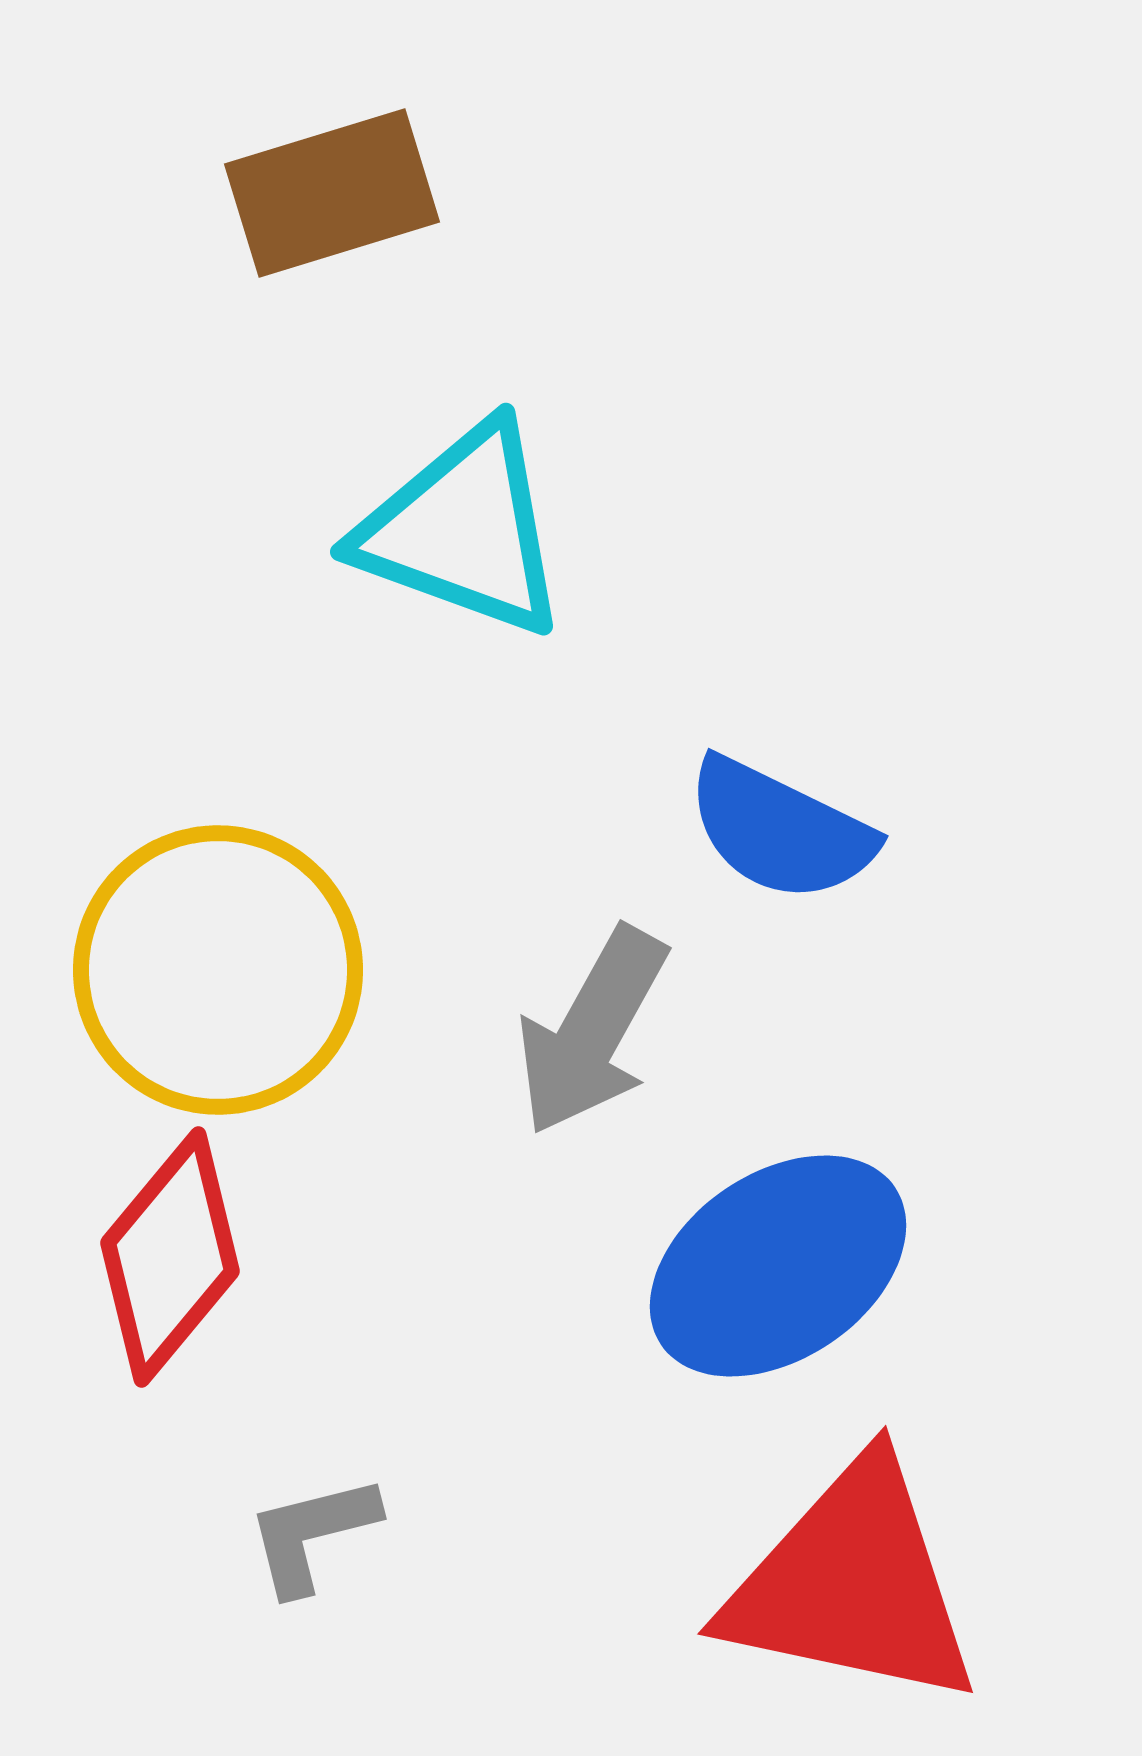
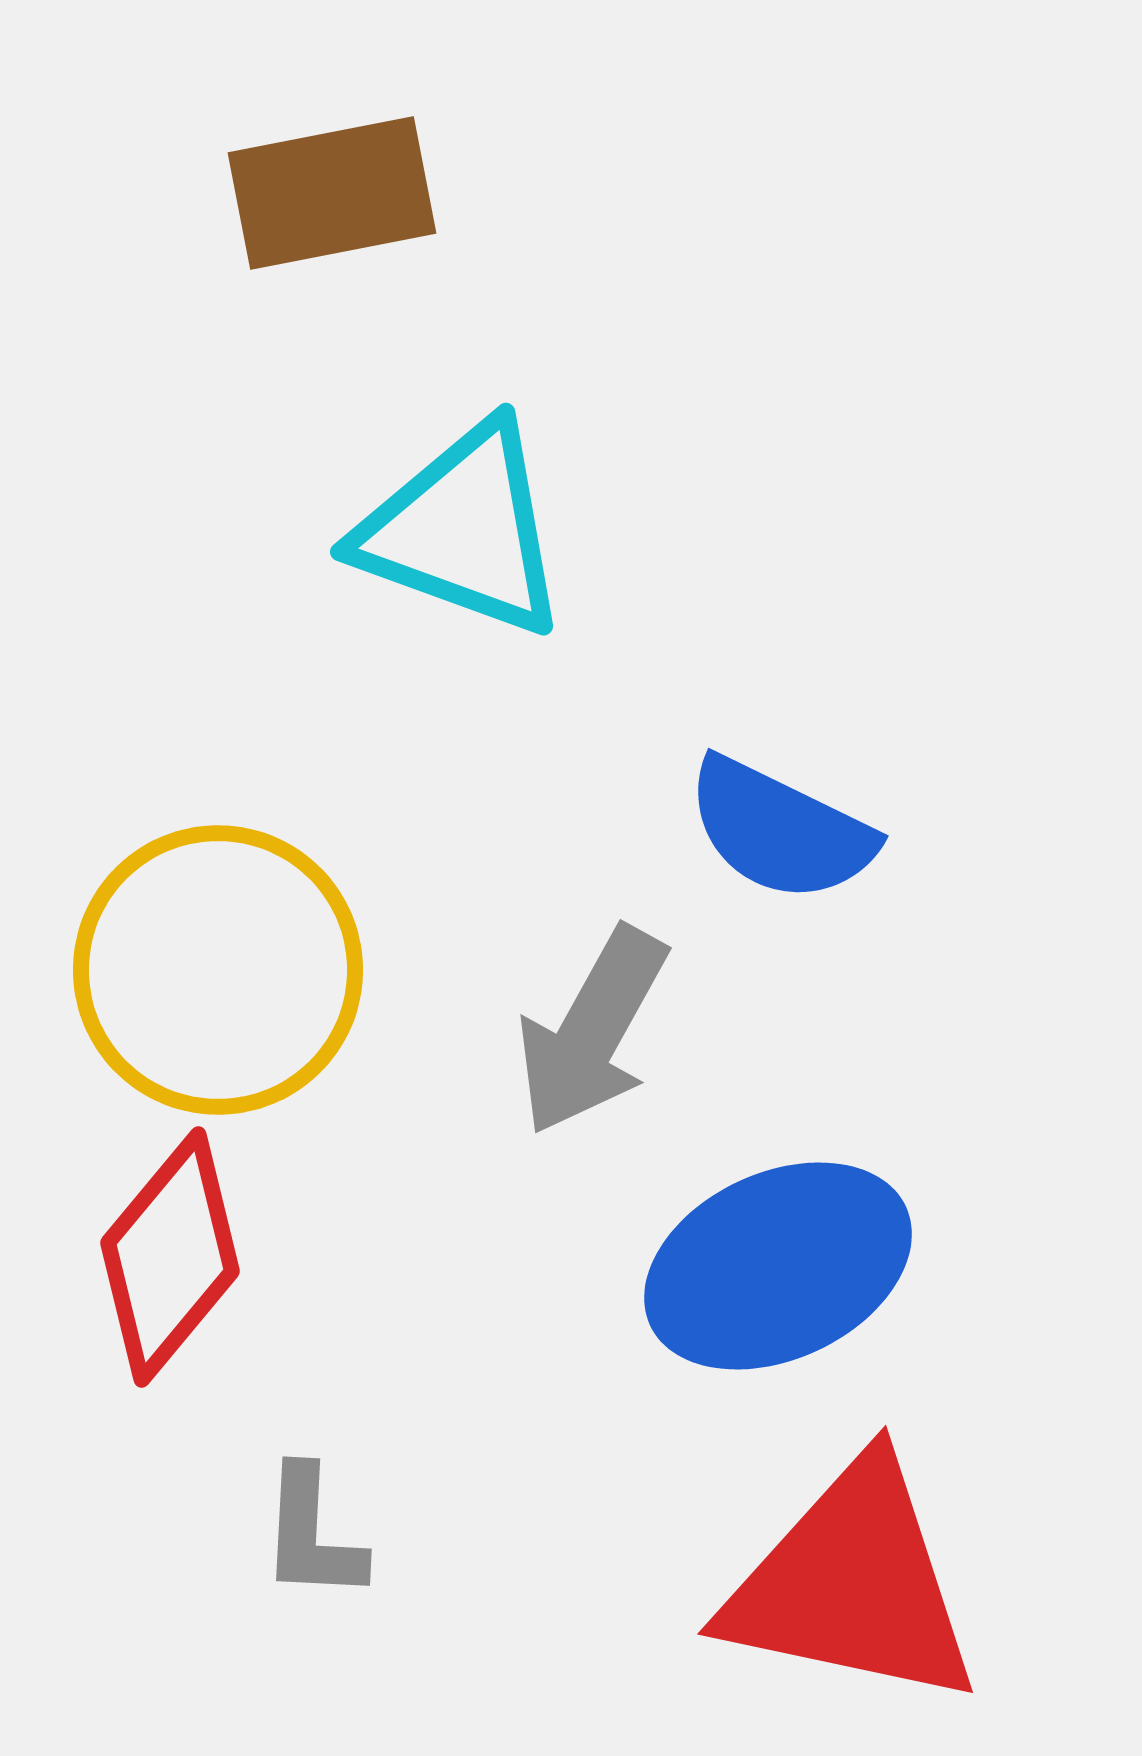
brown rectangle: rotated 6 degrees clockwise
blue ellipse: rotated 9 degrees clockwise
gray L-shape: rotated 73 degrees counterclockwise
